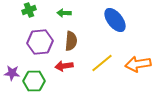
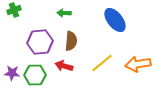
green cross: moved 15 px left
red arrow: rotated 24 degrees clockwise
green hexagon: moved 1 px right, 6 px up
